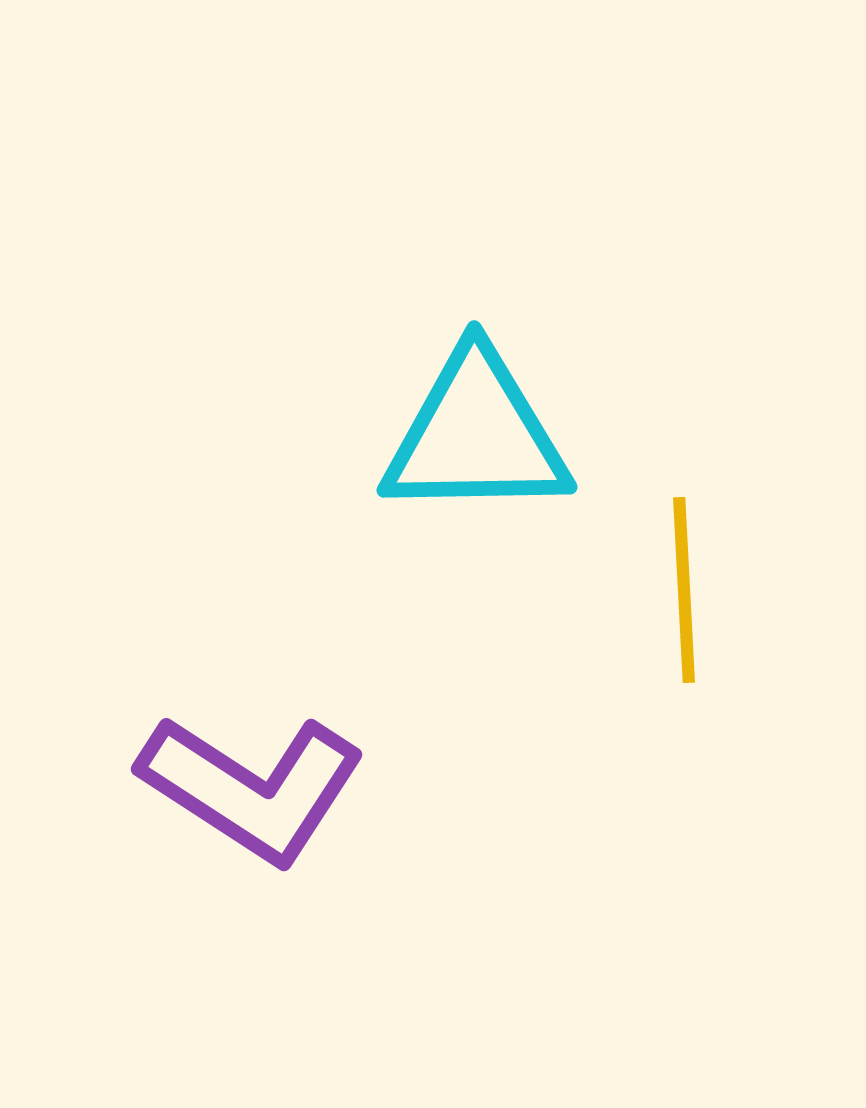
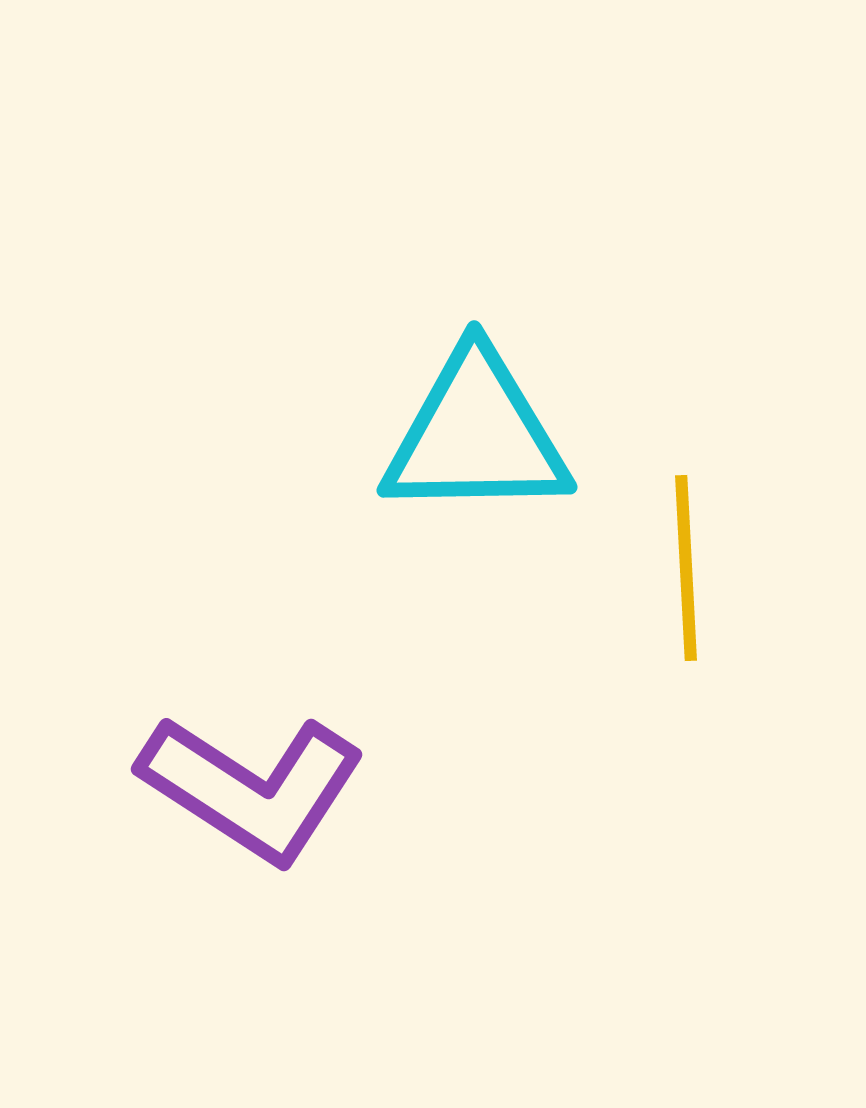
yellow line: moved 2 px right, 22 px up
